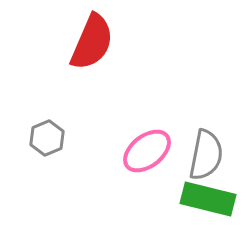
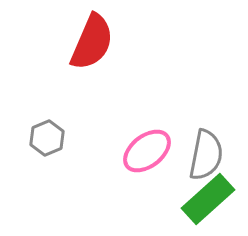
green rectangle: rotated 56 degrees counterclockwise
